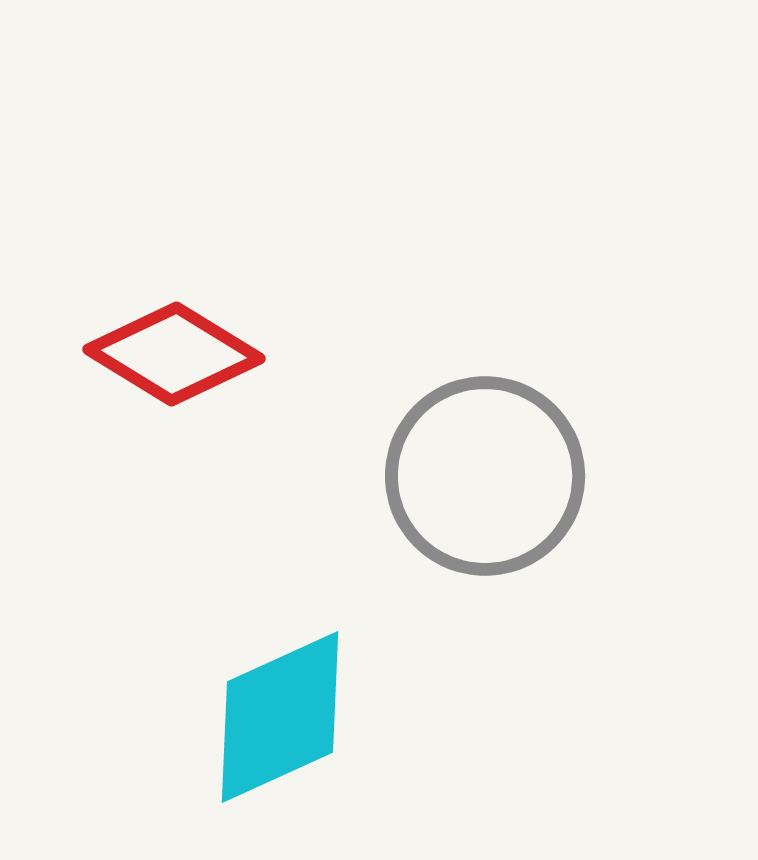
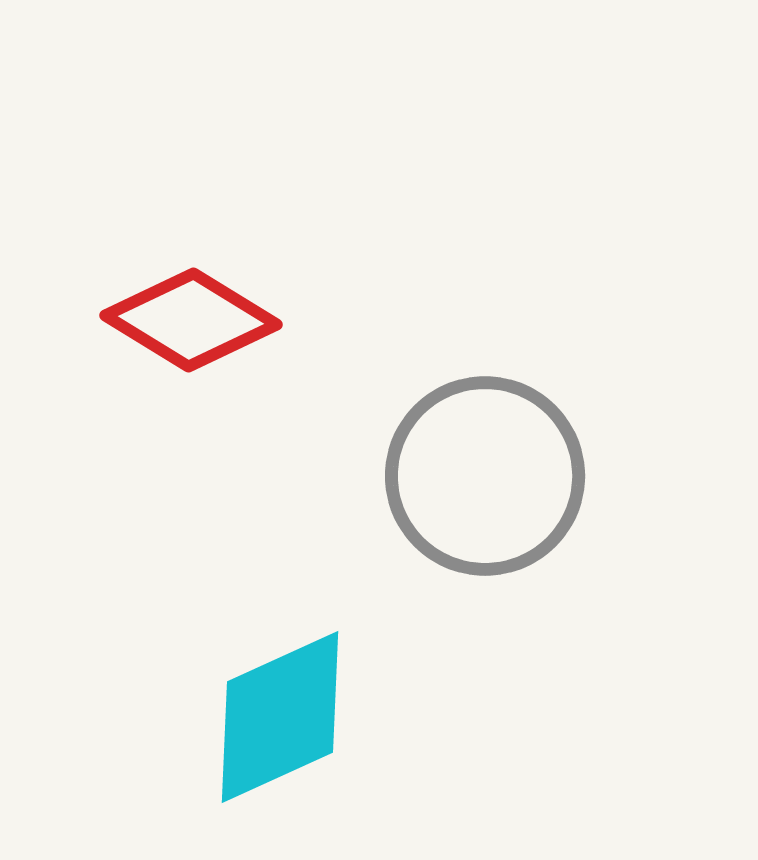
red diamond: moved 17 px right, 34 px up
